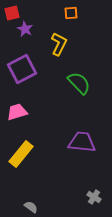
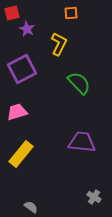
purple star: moved 2 px right
